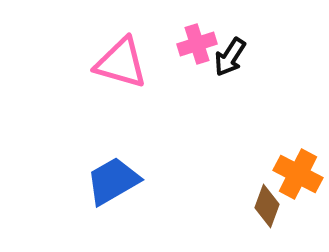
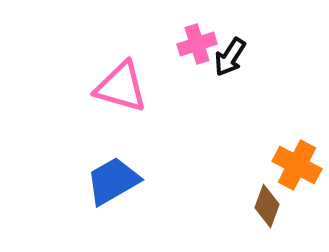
pink triangle: moved 24 px down
orange cross: moved 1 px left, 9 px up
